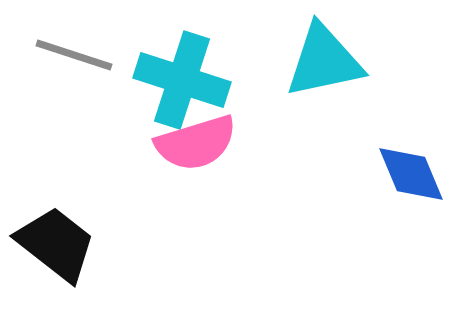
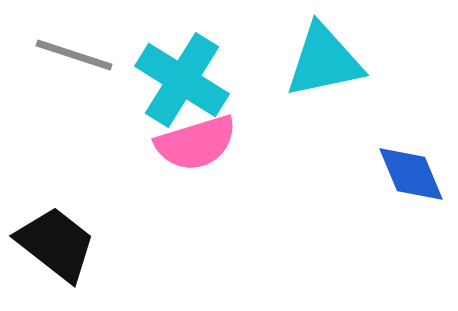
cyan cross: rotated 14 degrees clockwise
